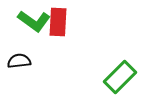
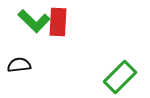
green L-shape: rotated 8 degrees clockwise
black semicircle: moved 4 px down
